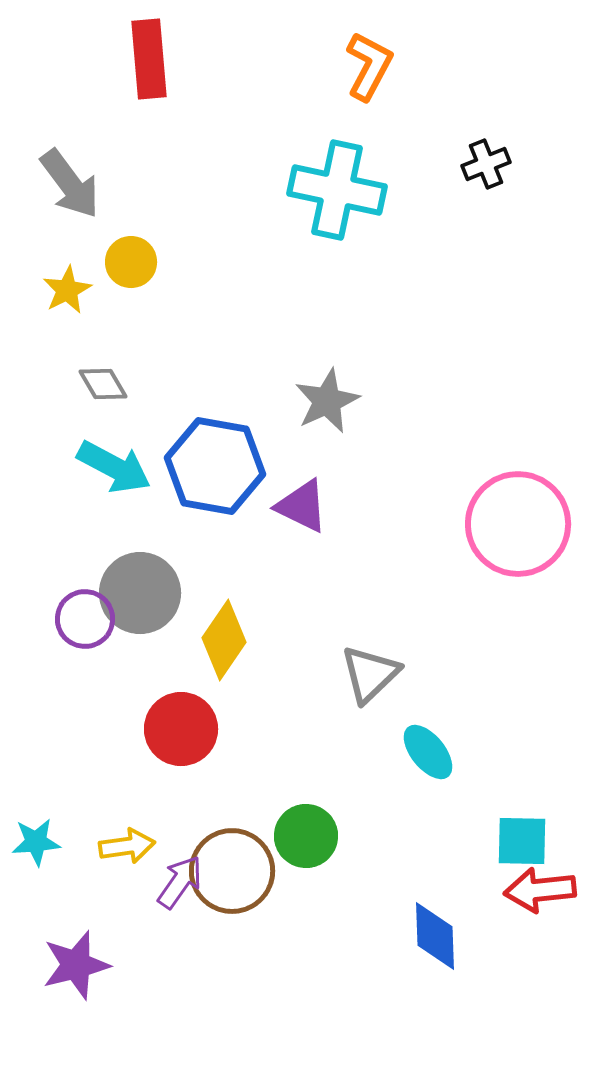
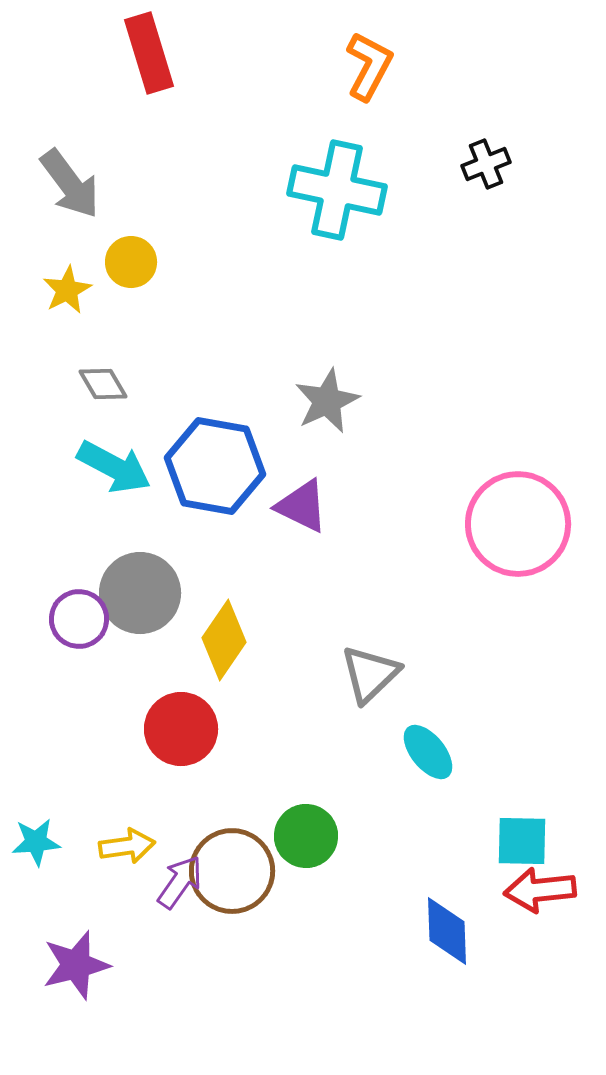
red rectangle: moved 6 px up; rotated 12 degrees counterclockwise
purple circle: moved 6 px left
blue diamond: moved 12 px right, 5 px up
